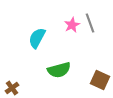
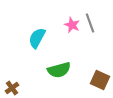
pink star: rotated 21 degrees counterclockwise
